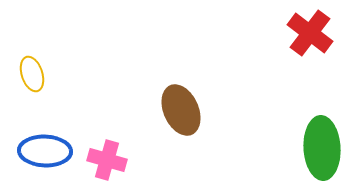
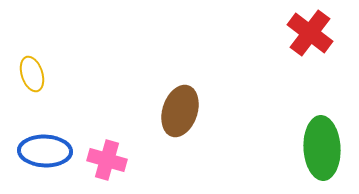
brown ellipse: moved 1 px left, 1 px down; rotated 42 degrees clockwise
